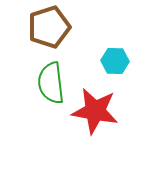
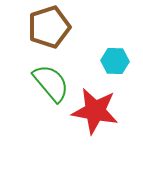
green semicircle: rotated 147 degrees clockwise
